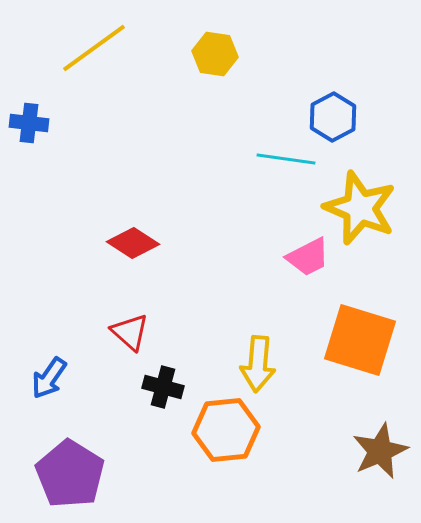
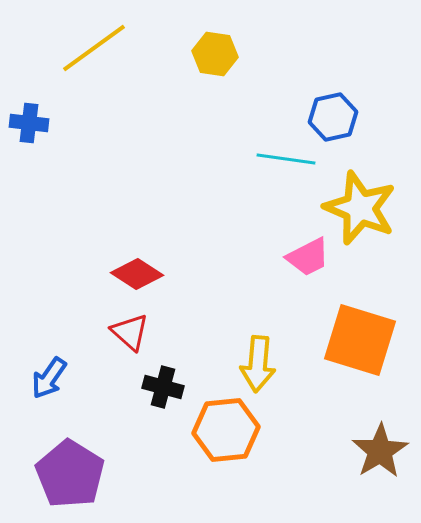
blue hexagon: rotated 15 degrees clockwise
red diamond: moved 4 px right, 31 px down
brown star: rotated 8 degrees counterclockwise
